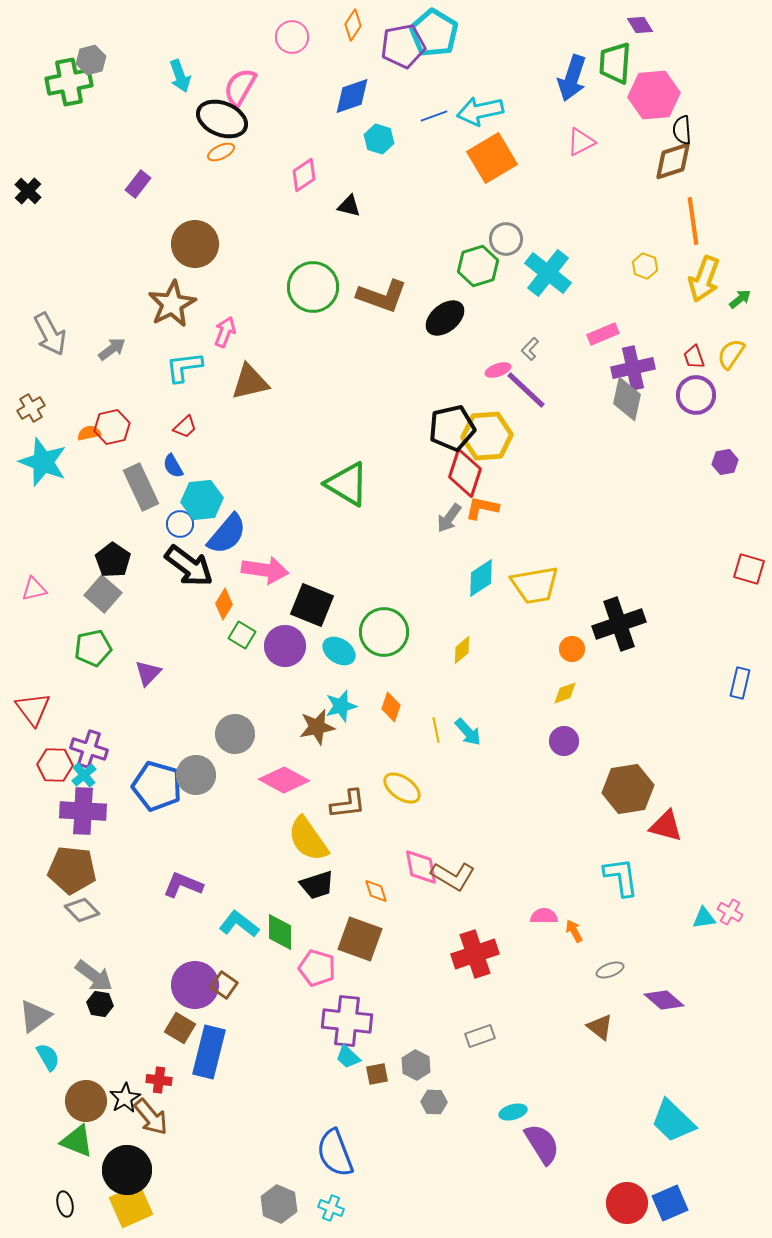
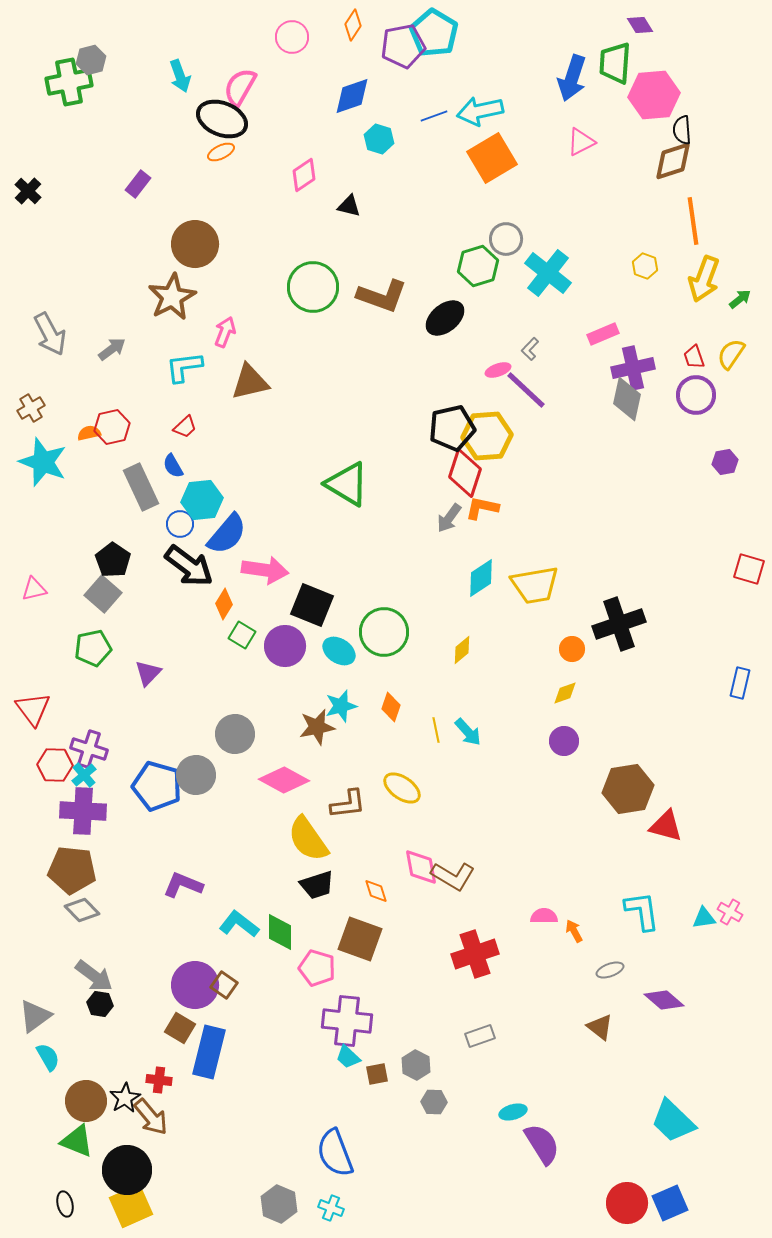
brown star at (172, 304): moved 7 px up
cyan L-shape at (621, 877): moved 21 px right, 34 px down
